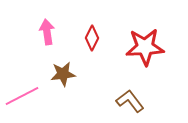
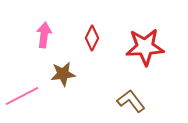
pink arrow: moved 3 px left, 3 px down; rotated 15 degrees clockwise
brown L-shape: moved 1 px right
